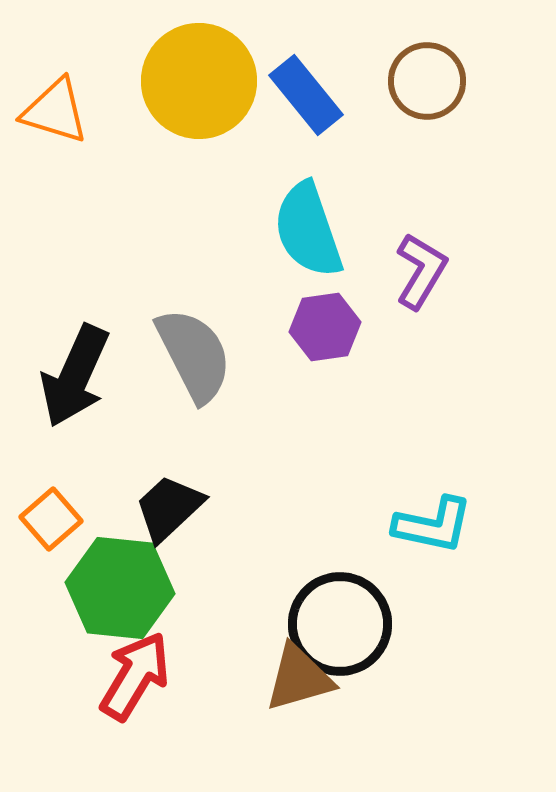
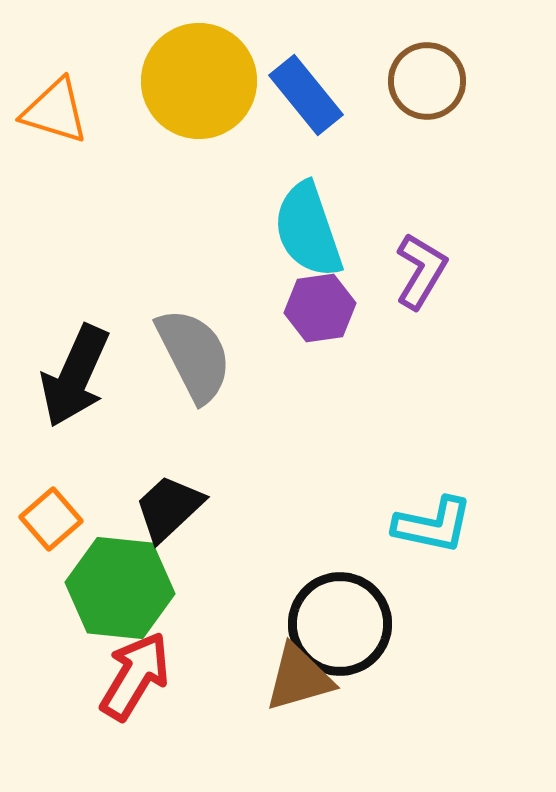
purple hexagon: moved 5 px left, 19 px up
